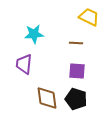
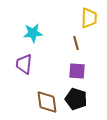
yellow trapezoid: moved 1 px down; rotated 65 degrees clockwise
cyan star: moved 1 px left, 1 px up
brown line: rotated 72 degrees clockwise
brown diamond: moved 4 px down
